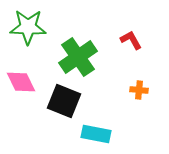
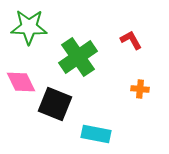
green star: moved 1 px right
orange cross: moved 1 px right, 1 px up
black square: moved 9 px left, 3 px down
